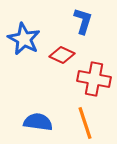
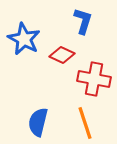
blue semicircle: rotated 84 degrees counterclockwise
